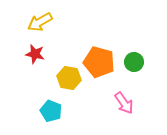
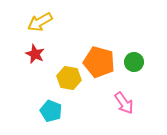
red star: rotated 12 degrees clockwise
